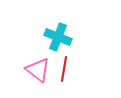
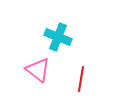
red line: moved 17 px right, 10 px down
